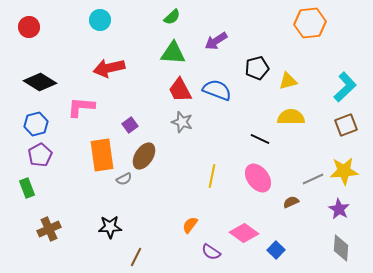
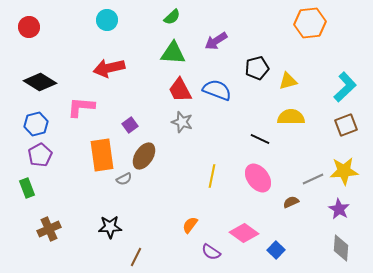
cyan circle: moved 7 px right
